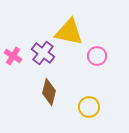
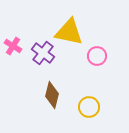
pink cross: moved 10 px up
brown diamond: moved 3 px right, 3 px down
